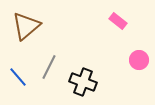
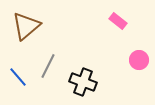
gray line: moved 1 px left, 1 px up
